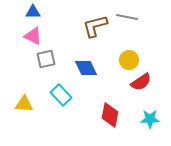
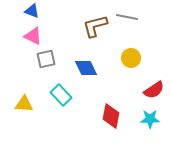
blue triangle: moved 1 px left, 1 px up; rotated 21 degrees clockwise
yellow circle: moved 2 px right, 2 px up
red semicircle: moved 13 px right, 8 px down
red diamond: moved 1 px right, 1 px down
